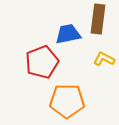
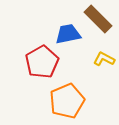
brown rectangle: rotated 52 degrees counterclockwise
red pentagon: rotated 8 degrees counterclockwise
orange pentagon: rotated 24 degrees counterclockwise
